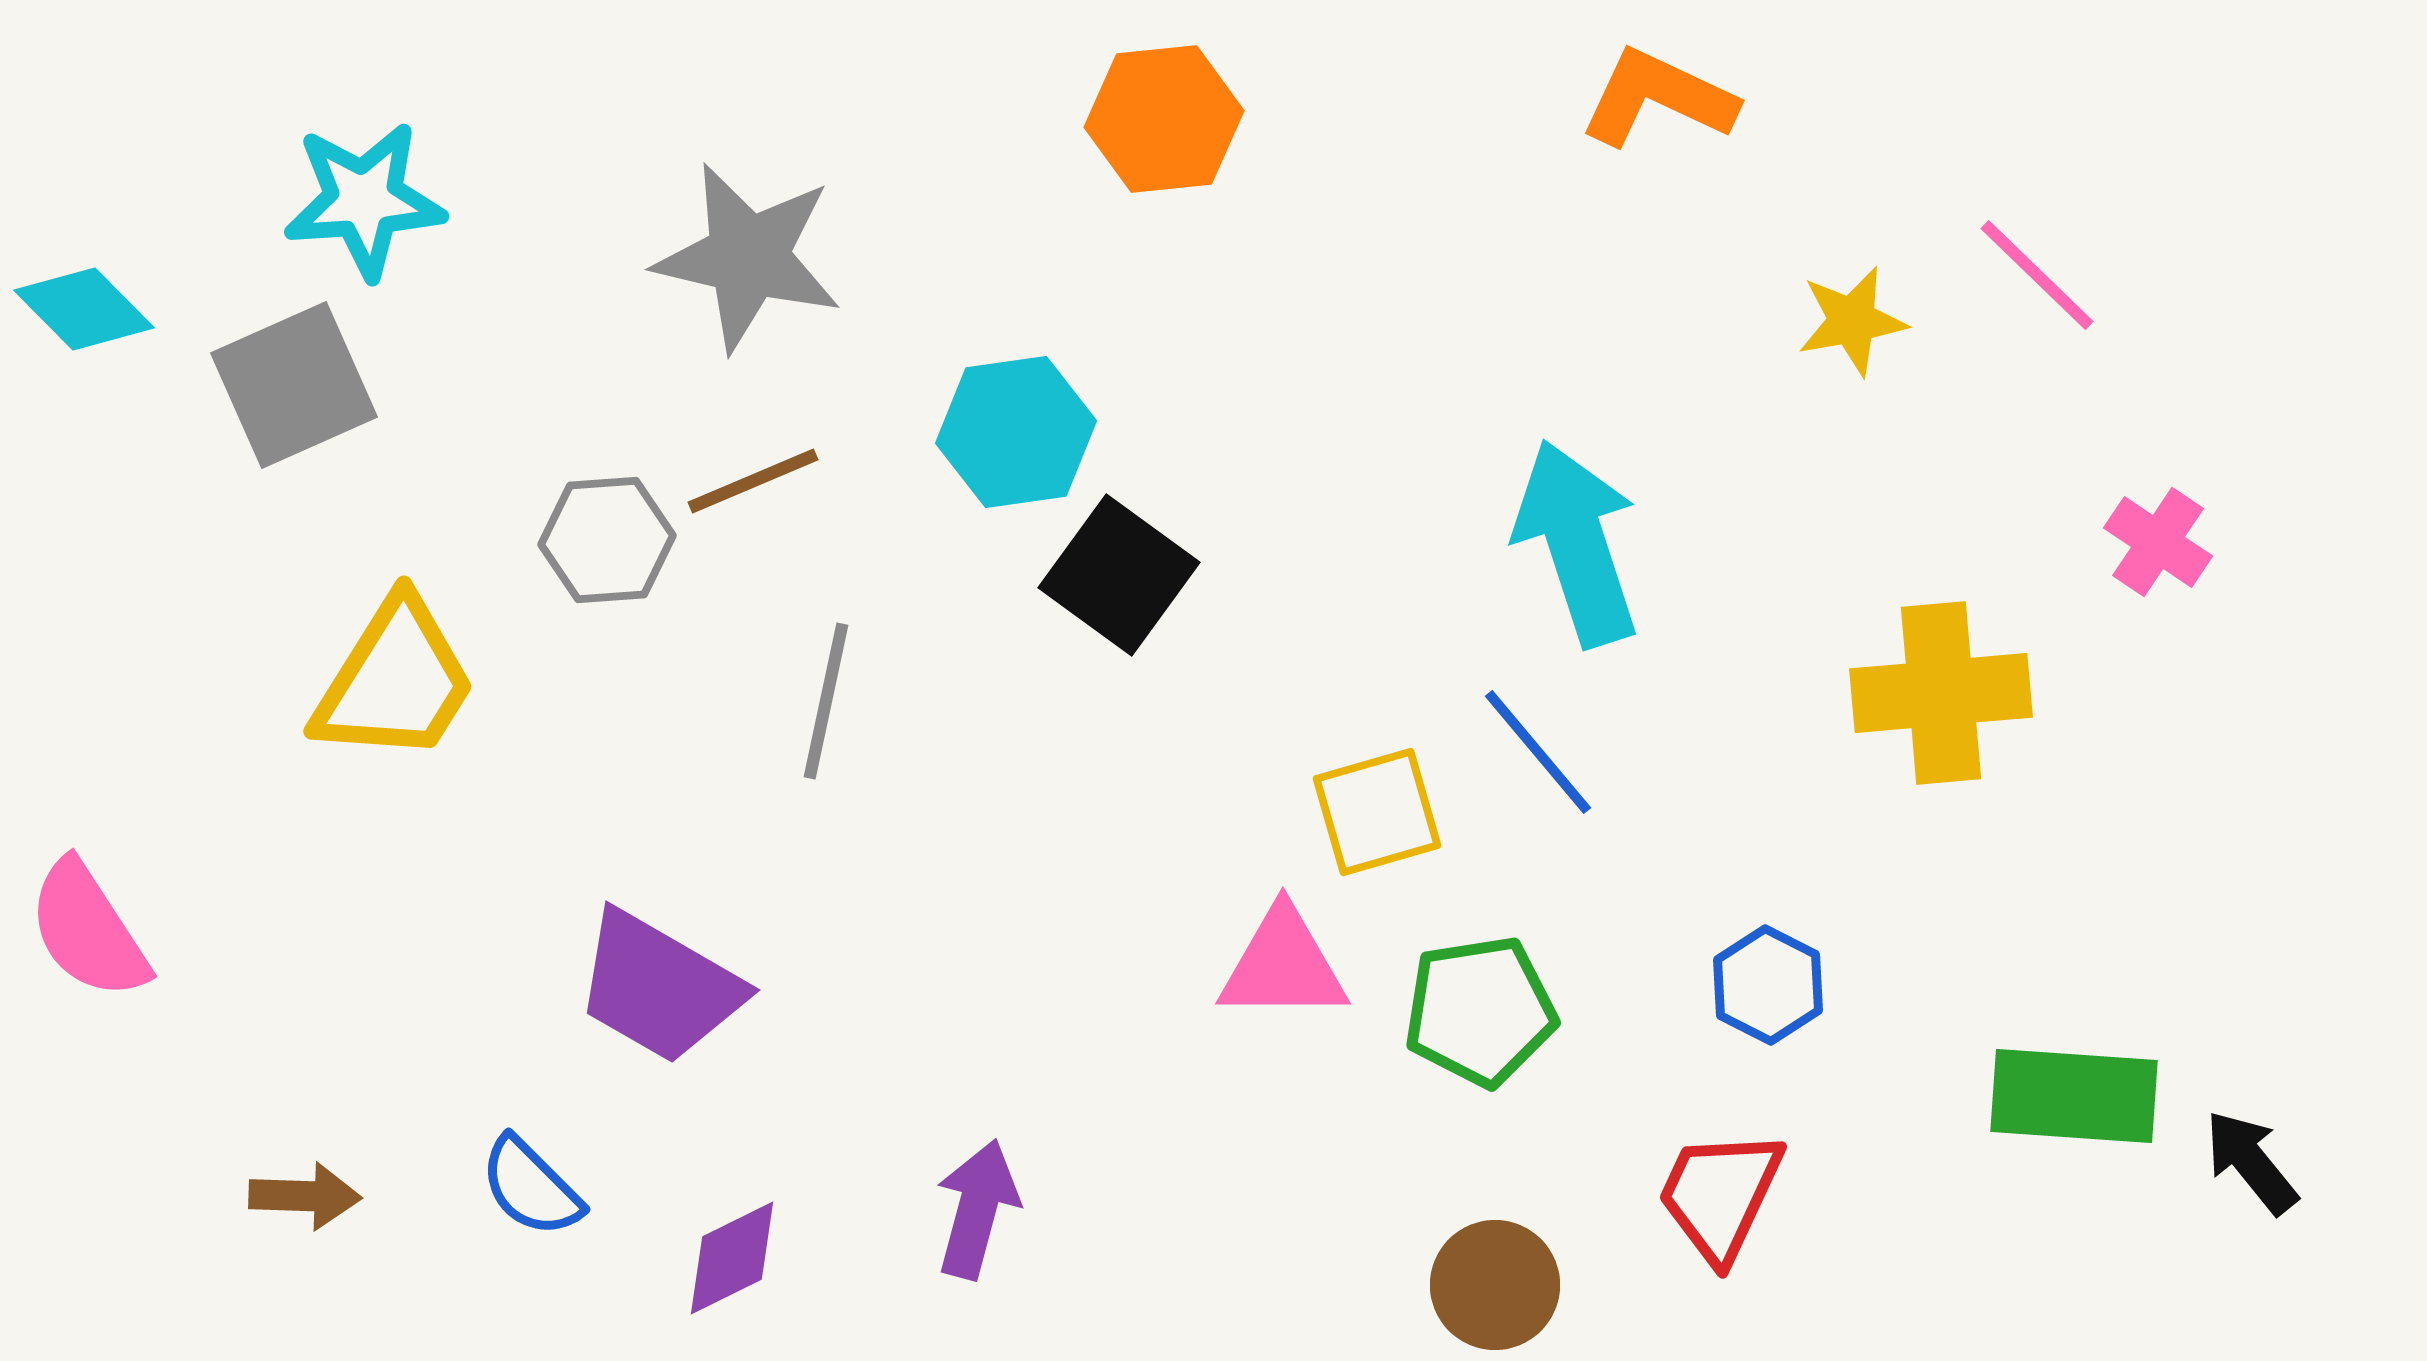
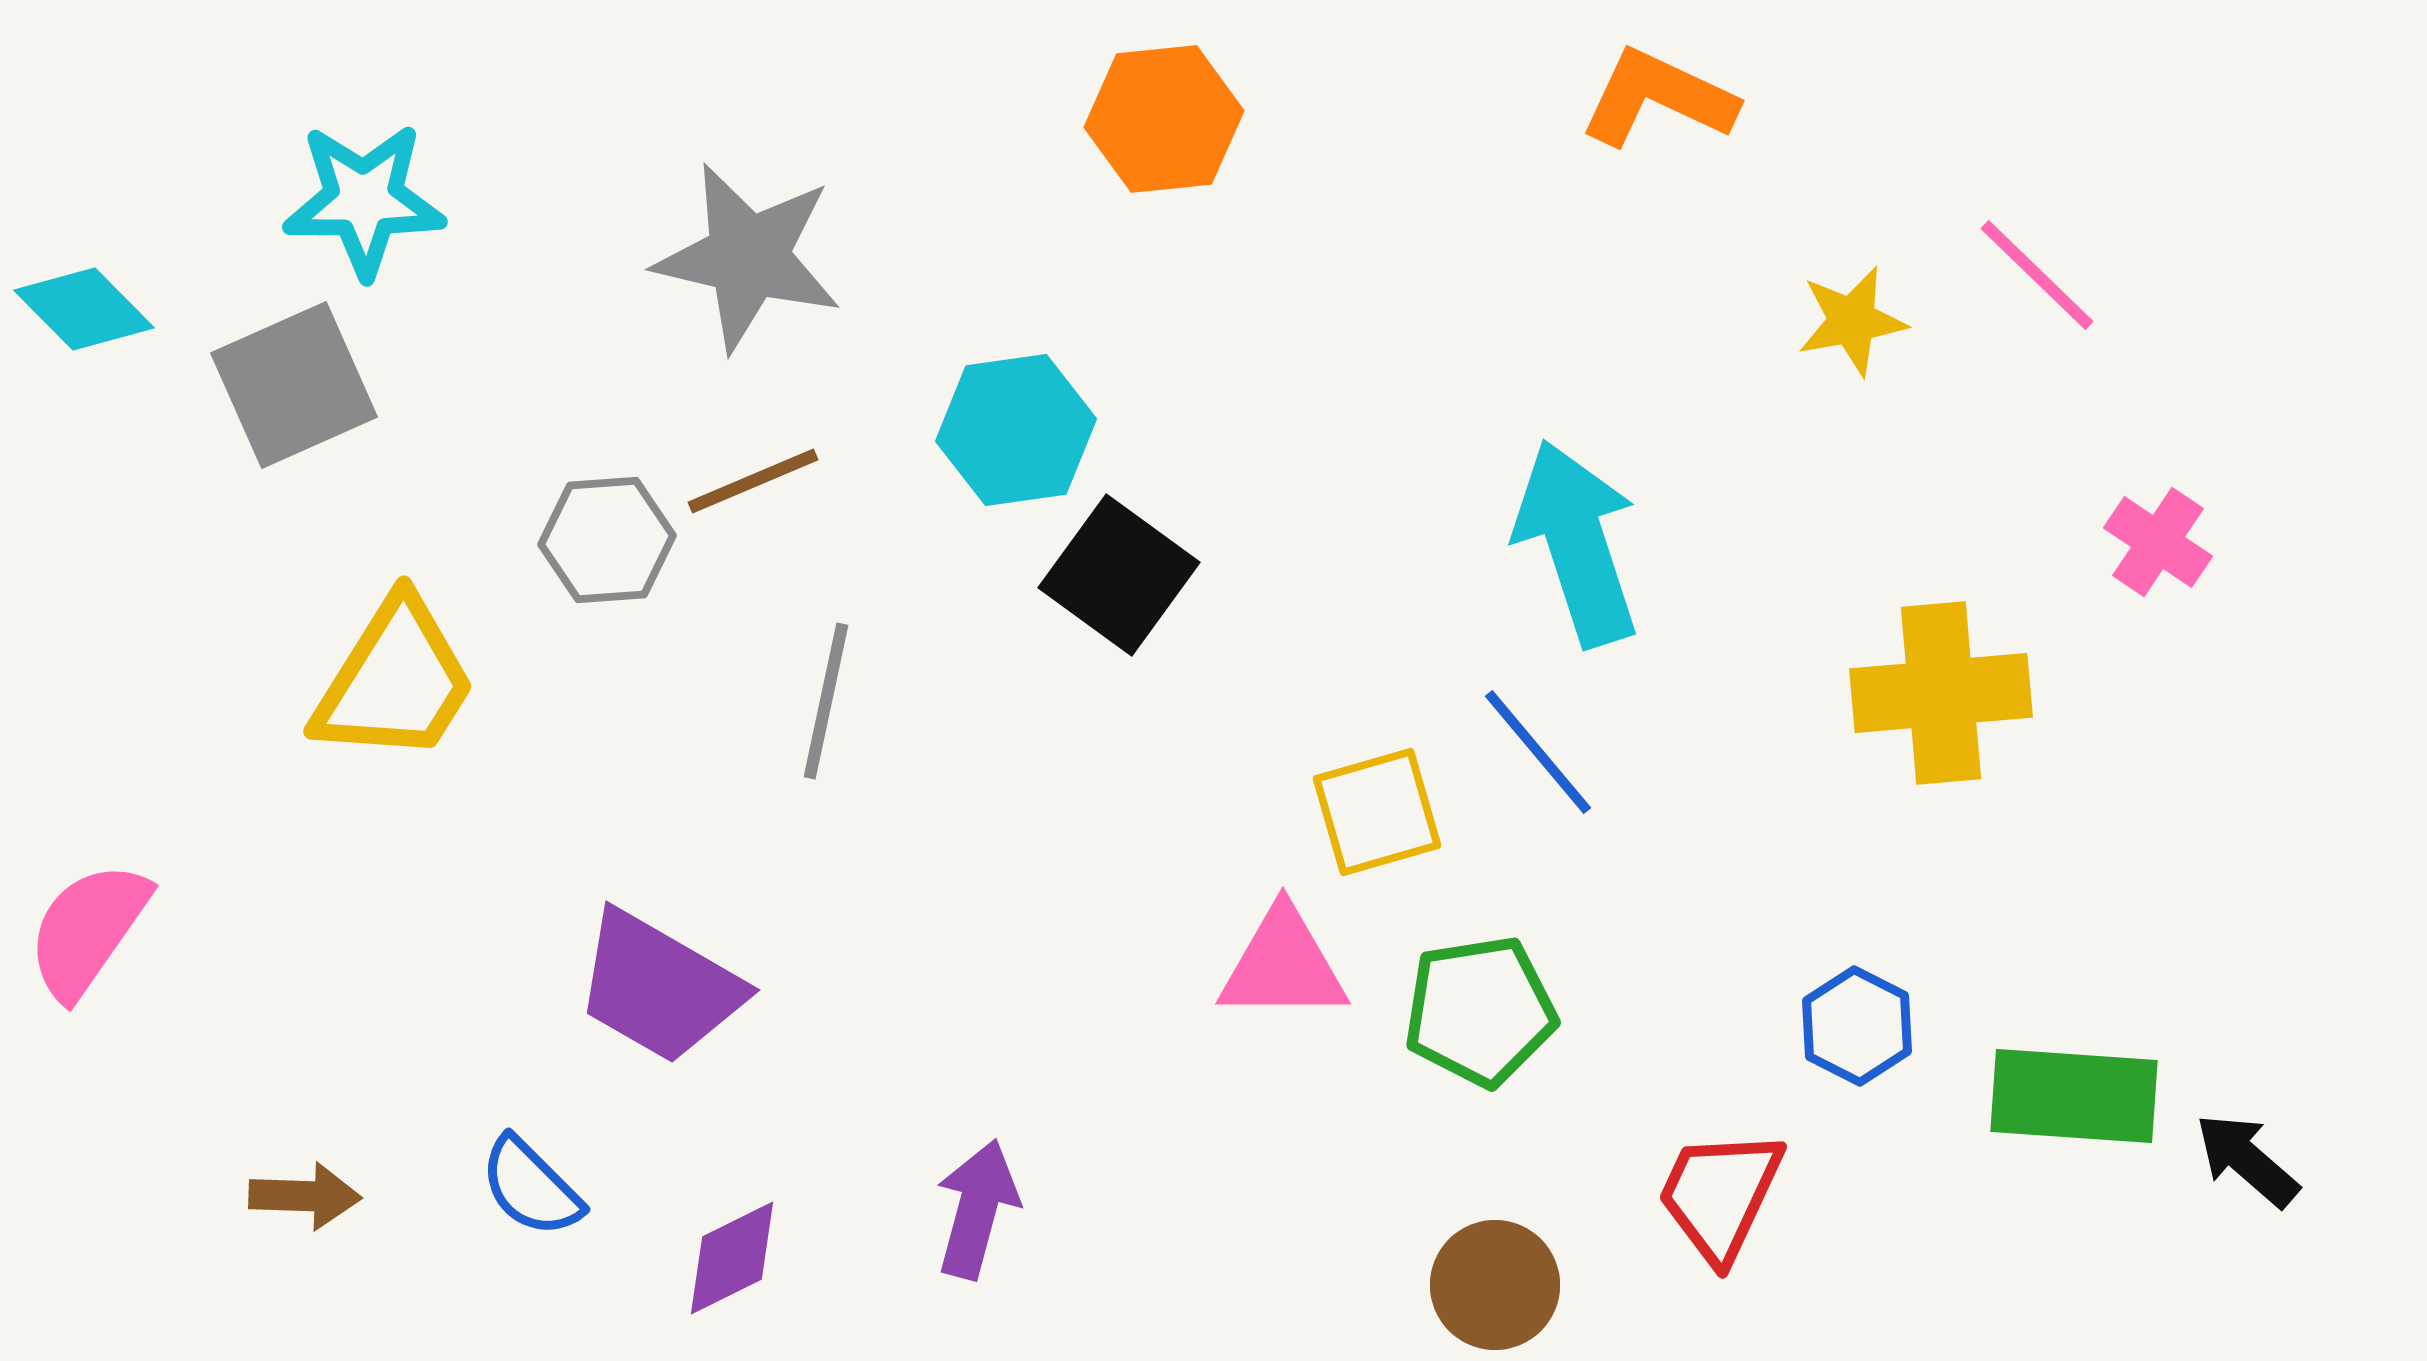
cyan star: rotated 4 degrees clockwise
cyan hexagon: moved 2 px up
pink semicircle: rotated 68 degrees clockwise
blue hexagon: moved 89 px right, 41 px down
black arrow: moved 4 px left, 2 px up; rotated 10 degrees counterclockwise
